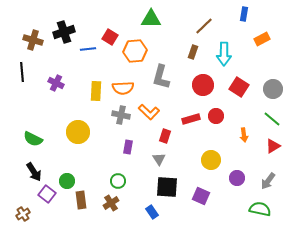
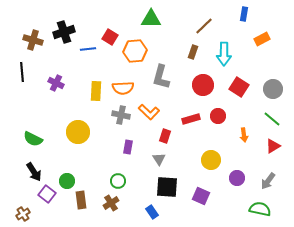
red circle at (216, 116): moved 2 px right
